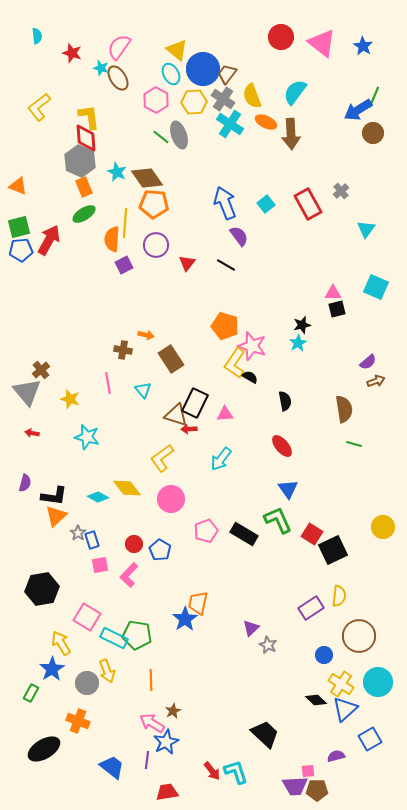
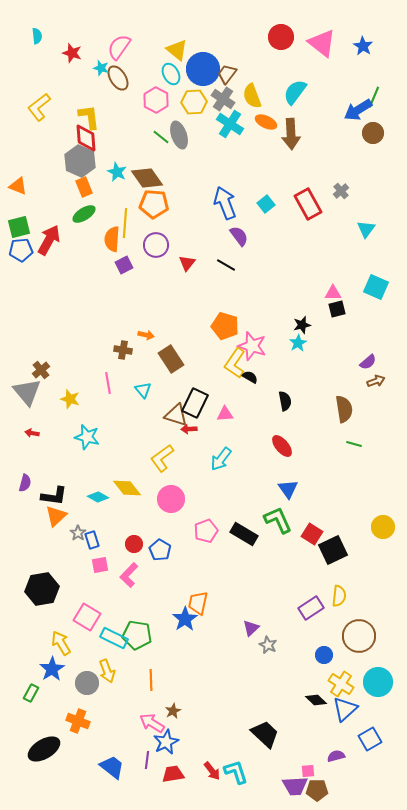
red trapezoid at (167, 792): moved 6 px right, 18 px up
